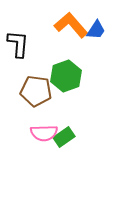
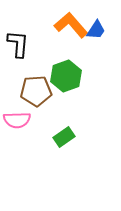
brown pentagon: rotated 12 degrees counterclockwise
pink semicircle: moved 27 px left, 13 px up
